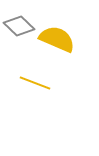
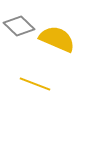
yellow line: moved 1 px down
